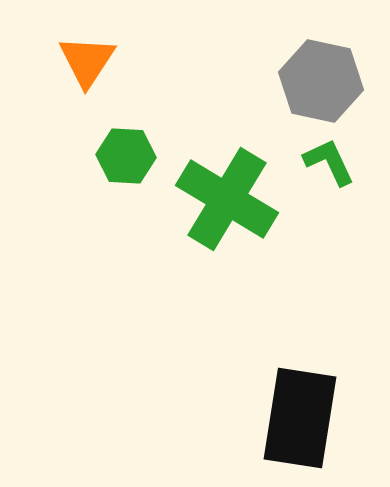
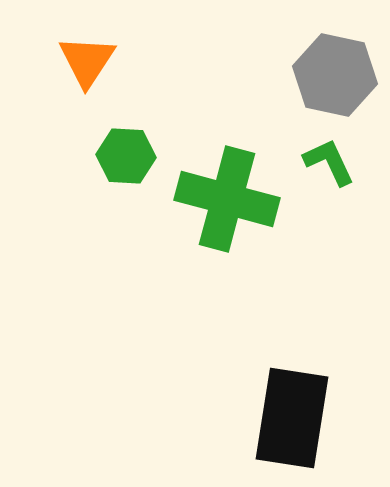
gray hexagon: moved 14 px right, 6 px up
green cross: rotated 16 degrees counterclockwise
black rectangle: moved 8 px left
